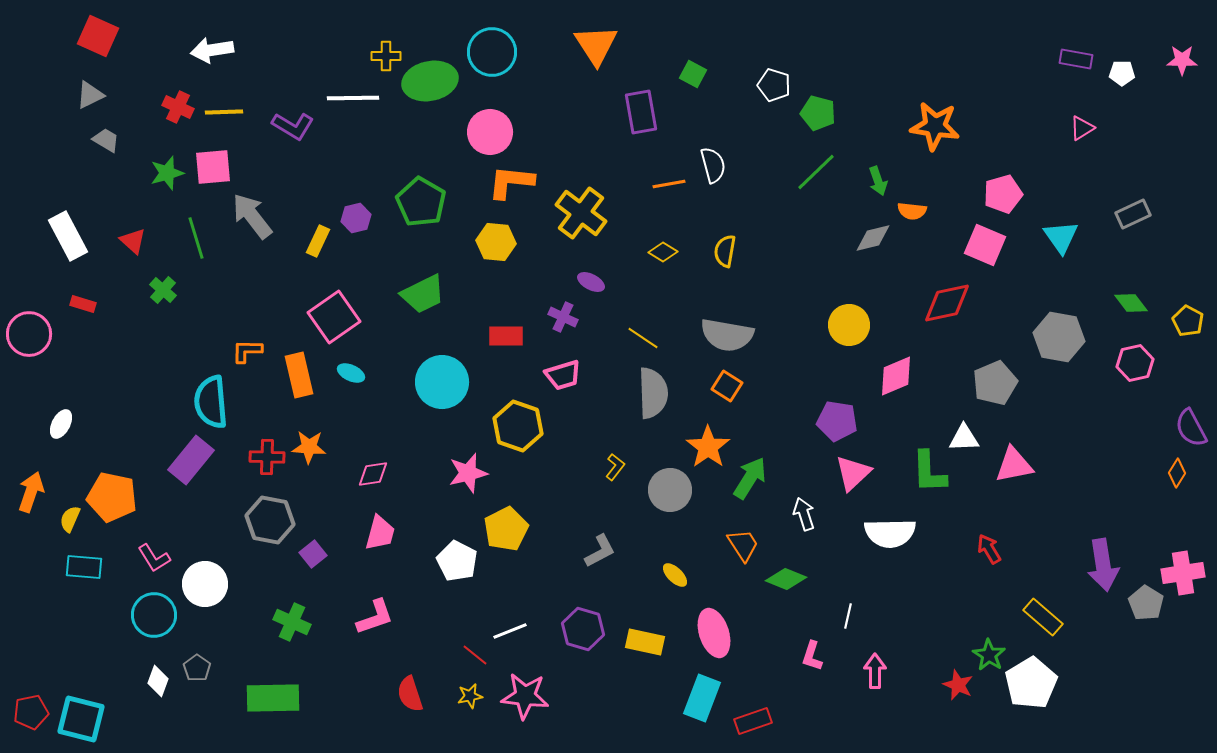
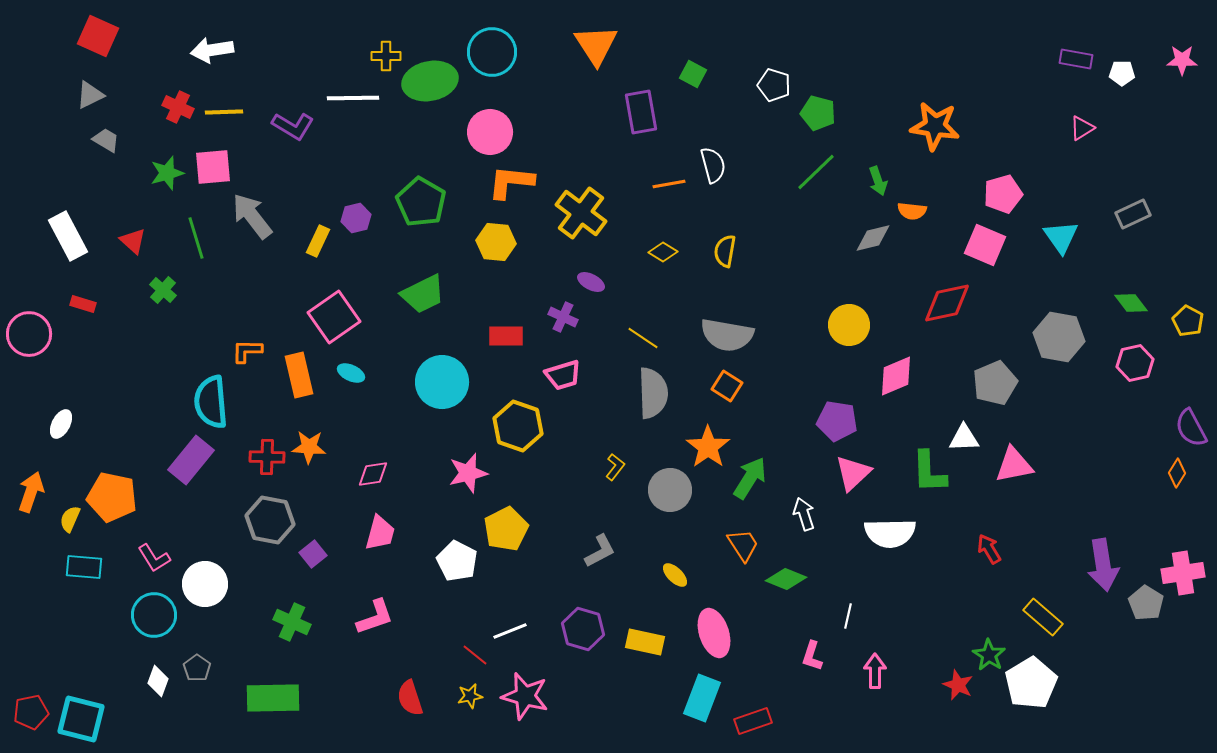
red semicircle at (410, 694): moved 4 px down
pink star at (525, 696): rotated 9 degrees clockwise
